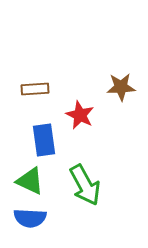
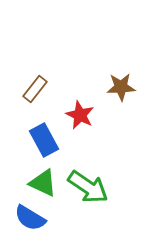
brown rectangle: rotated 48 degrees counterclockwise
blue rectangle: rotated 20 degrees counterclockwise
green triangle: moved 13 px right, 2 px down
green arrow: moved 3 px right, 2 px down; rotated 27 degrees counterclockwise
blue semicircle: rotated 28 degrees clockwise
